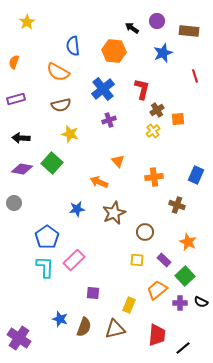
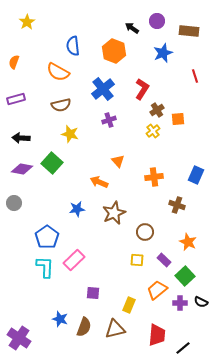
orange hexagon at (114, 51): rotated 15 degrees clockwise
red L-shape at (142, 89): rotated 20 degrees clockwise
